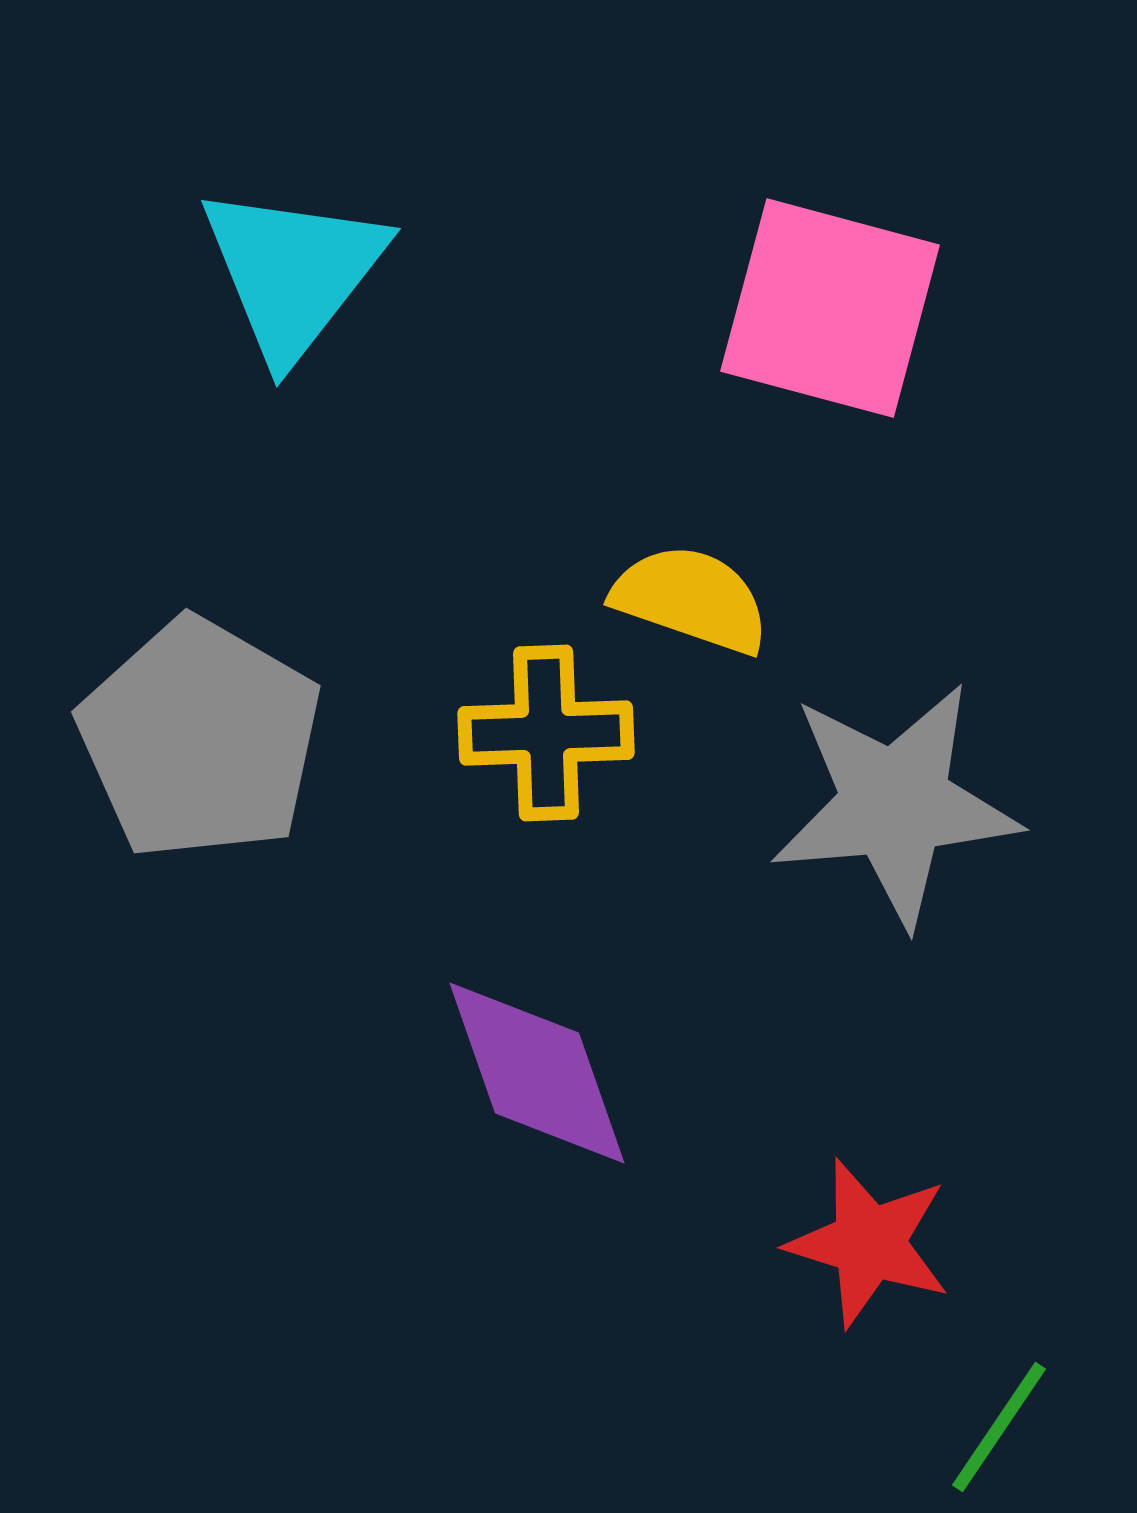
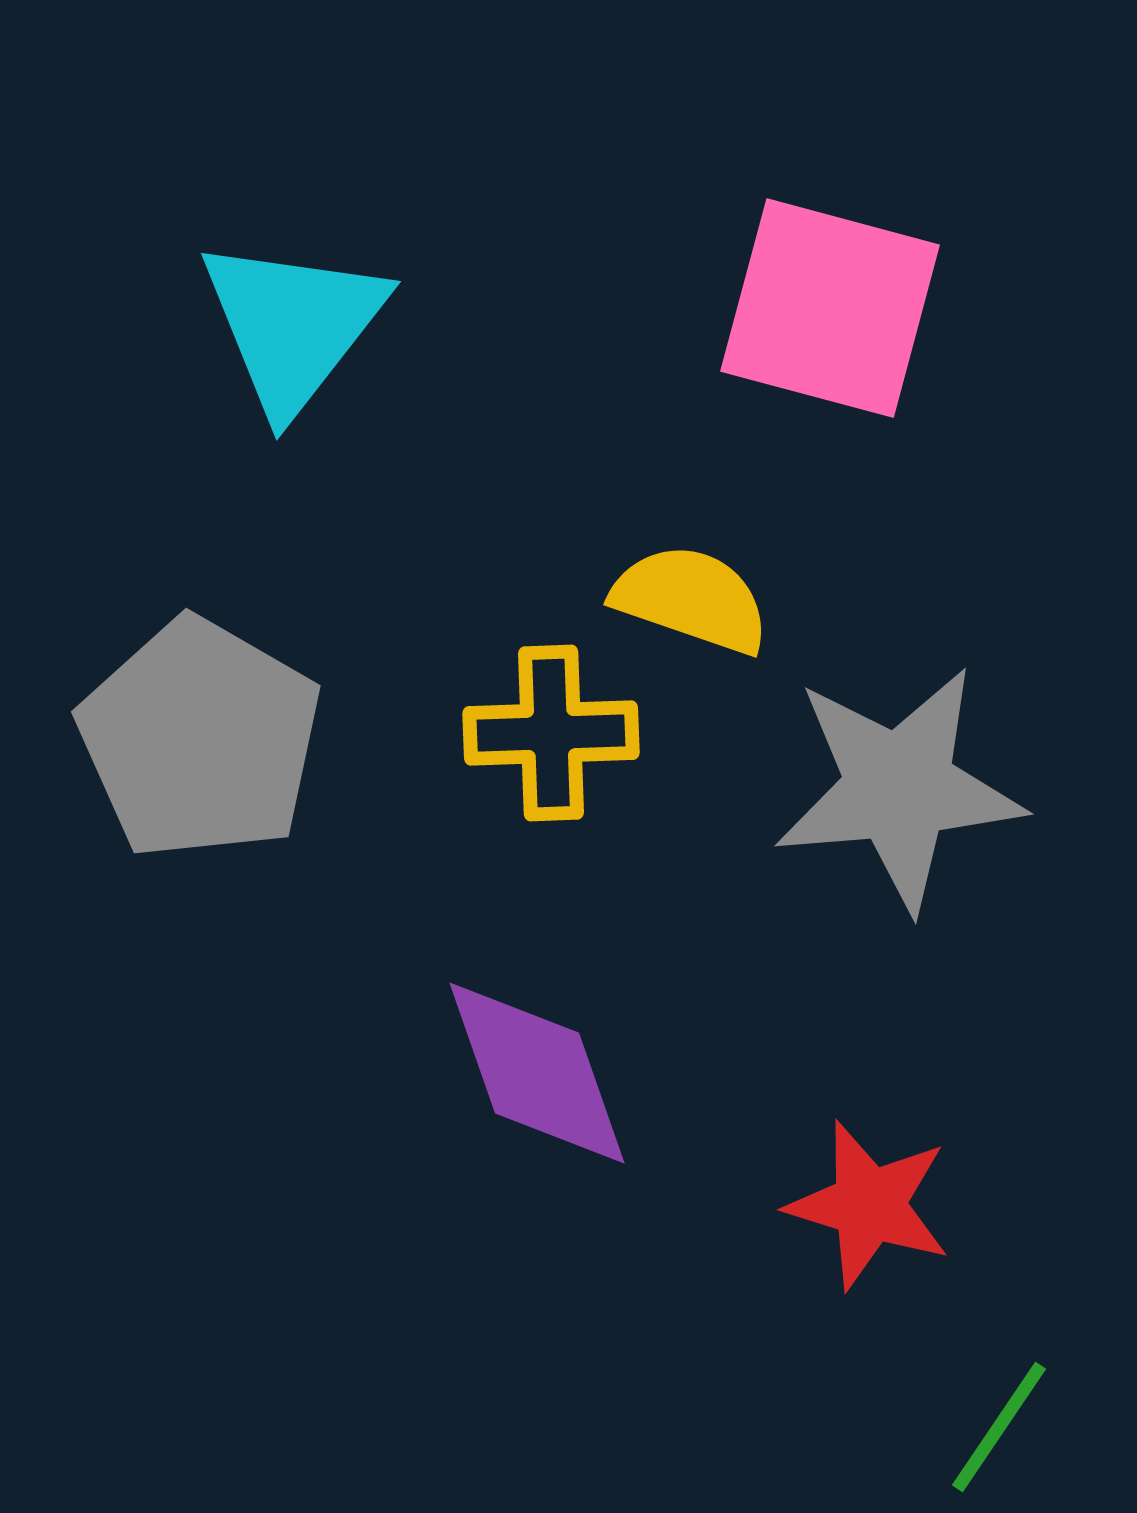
cyan triangle: moved 53 px down
yellow cross: moved 5 px right
gray star: moved 4 px right, 16 px up
red star: moved 38 px up
